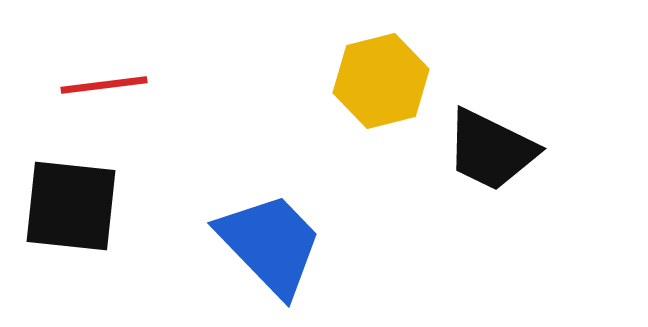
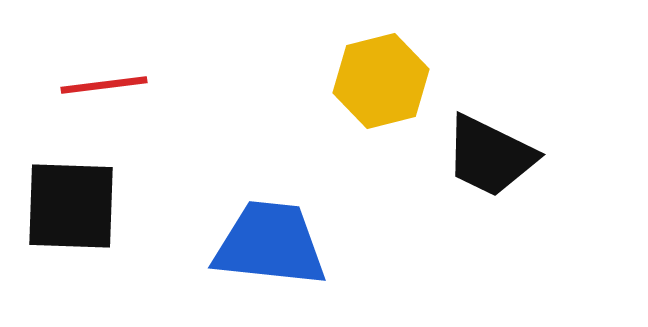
black trapezoid: moved 1 px left, 6 px down
black square: rotated 4 degrees counterclockwise
blue trapezoid: rotated 40 degrees counterclockwise
